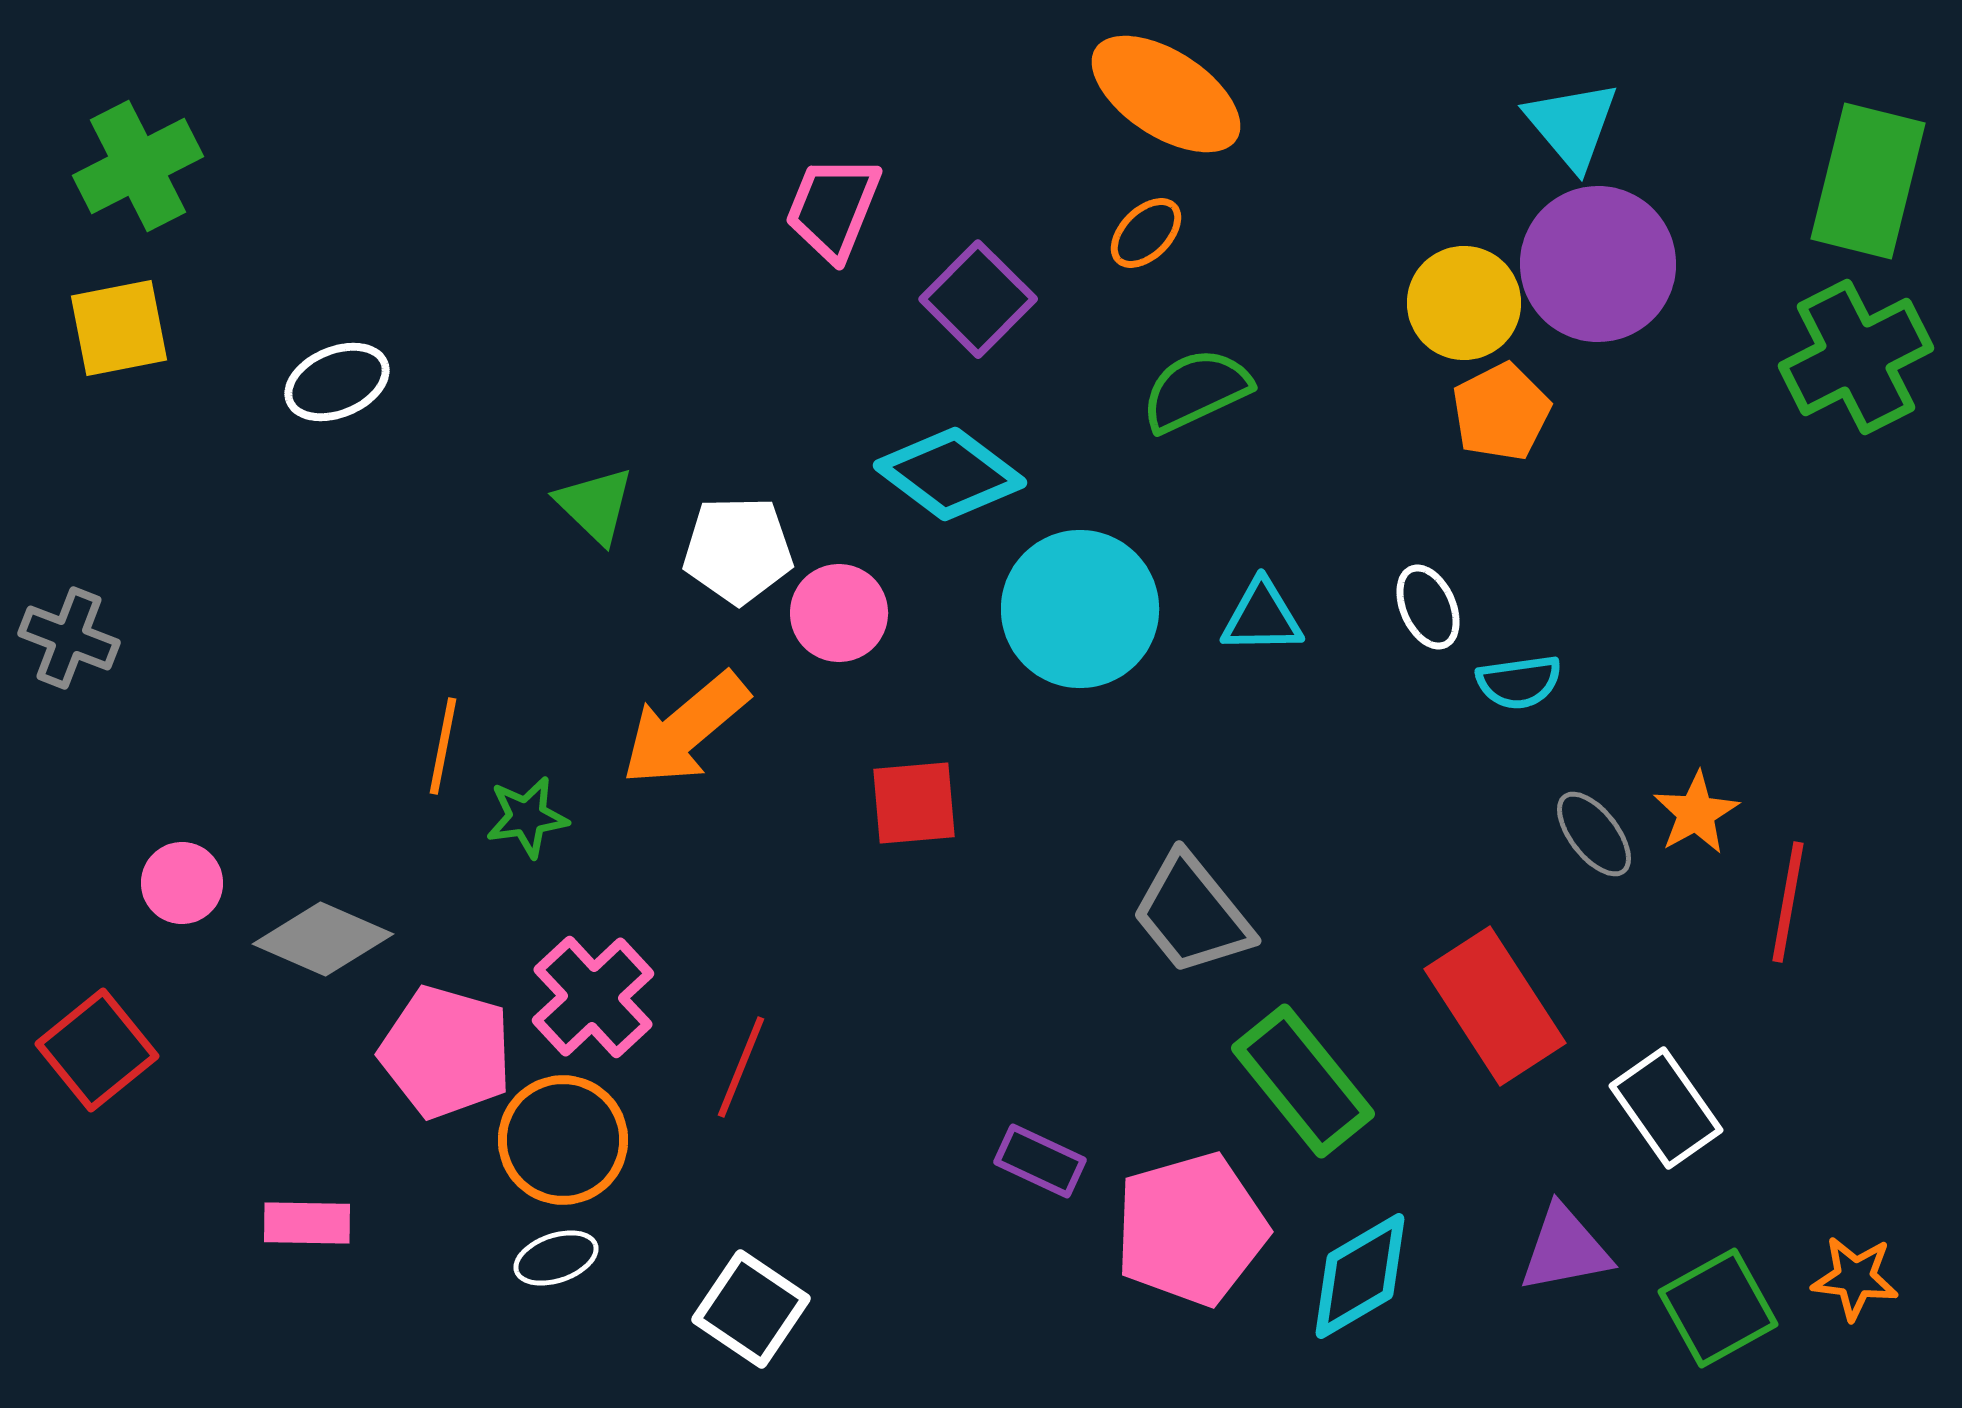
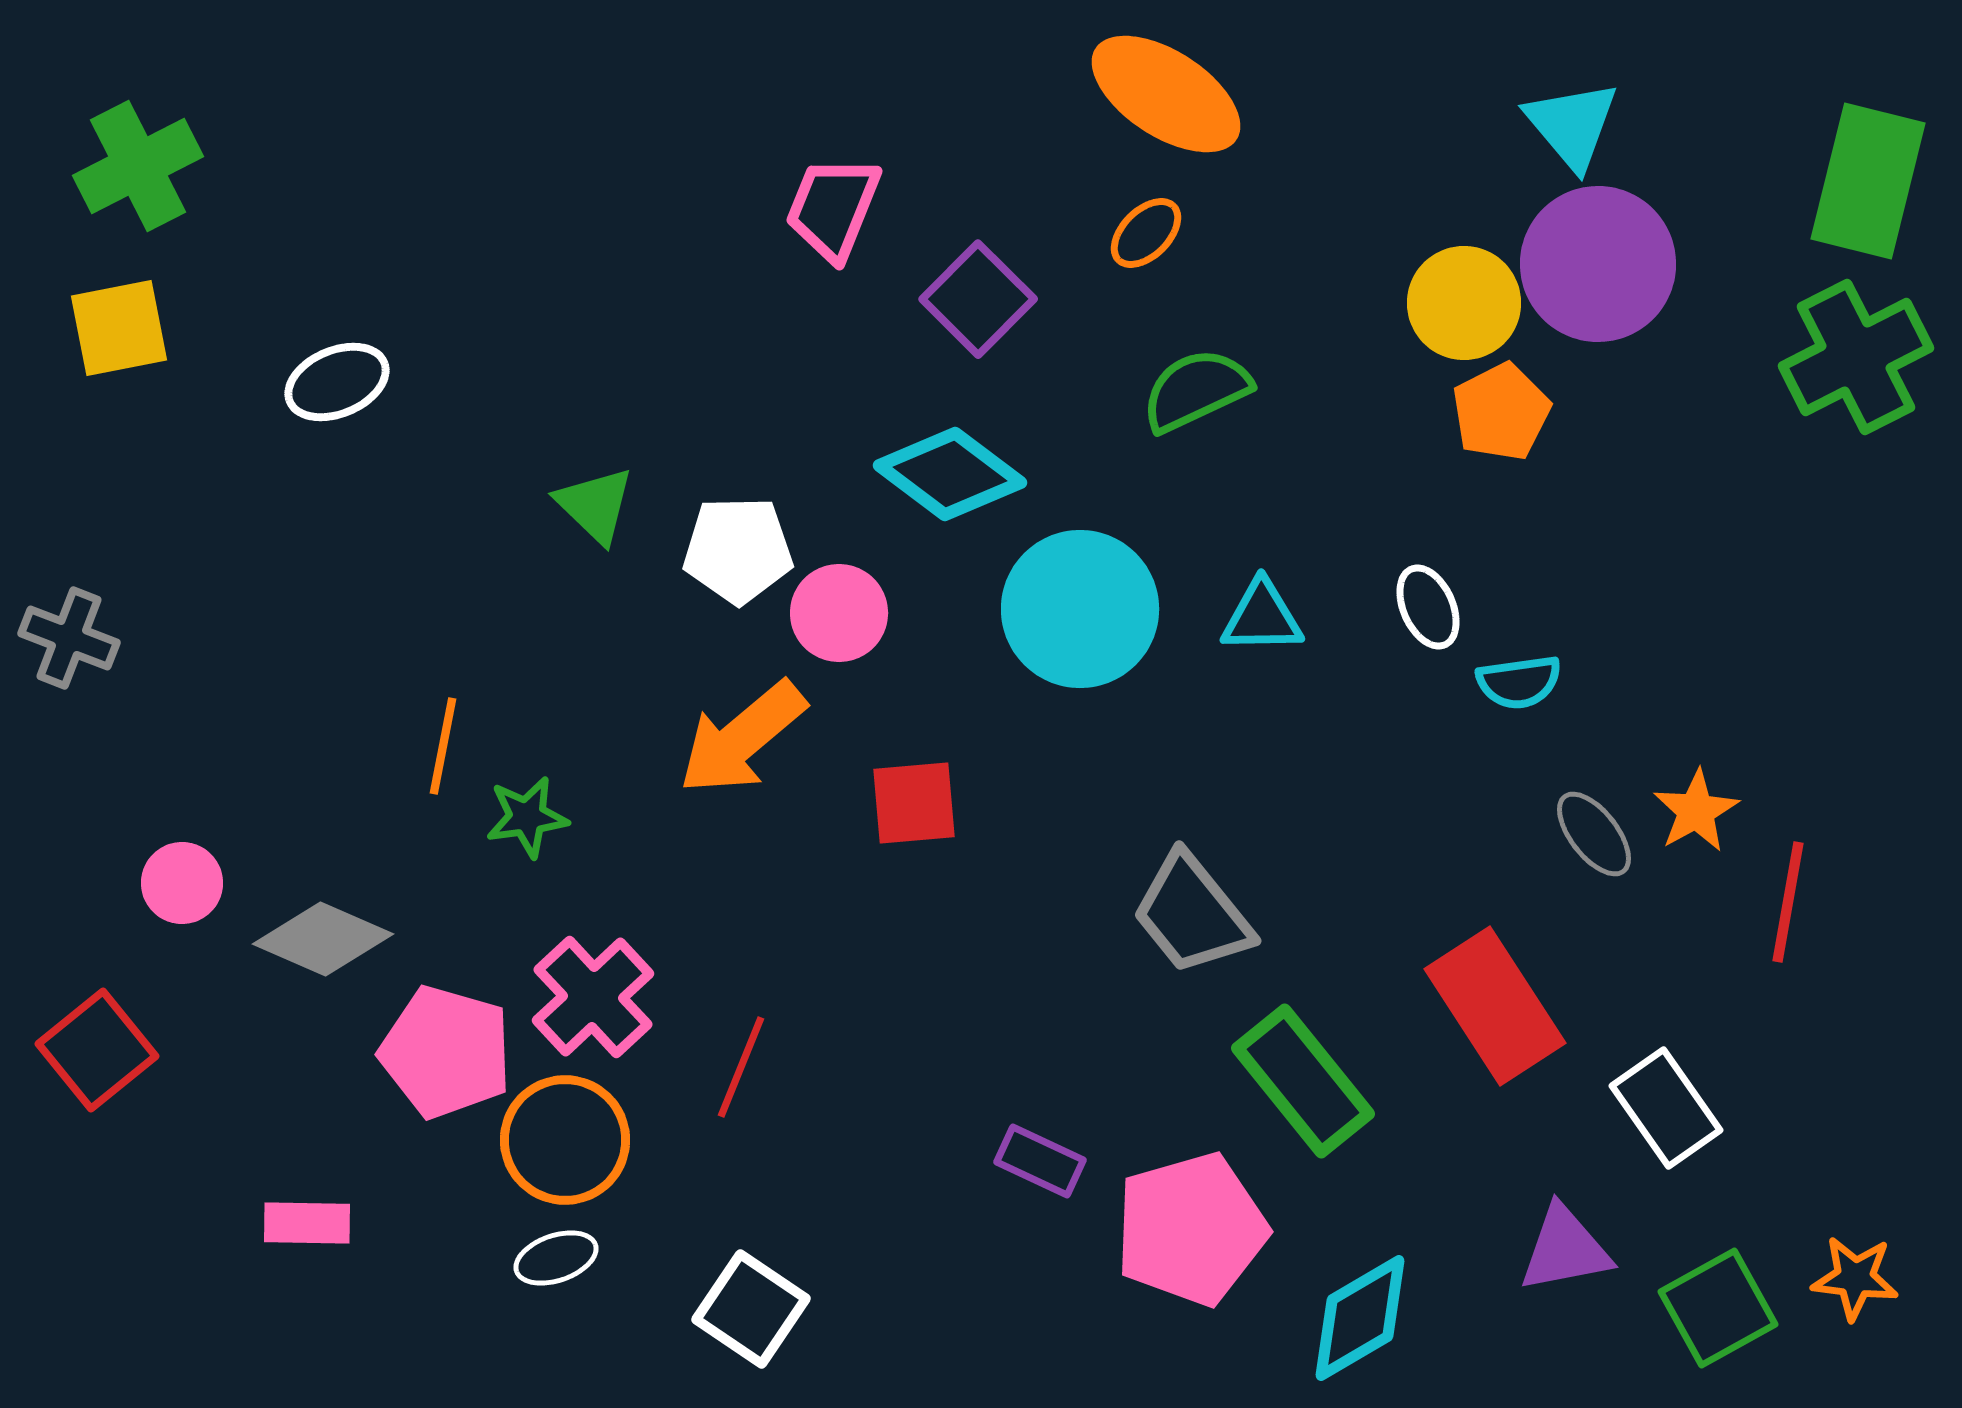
orange arrow at (685, 729): moved 57 px right, 9 px down
orange star at (1696, 813): moved 2 px up
orange circle at (563, 1140): moved 2 px right
cyan diamond at (1360, 1276): moved 42 px down
